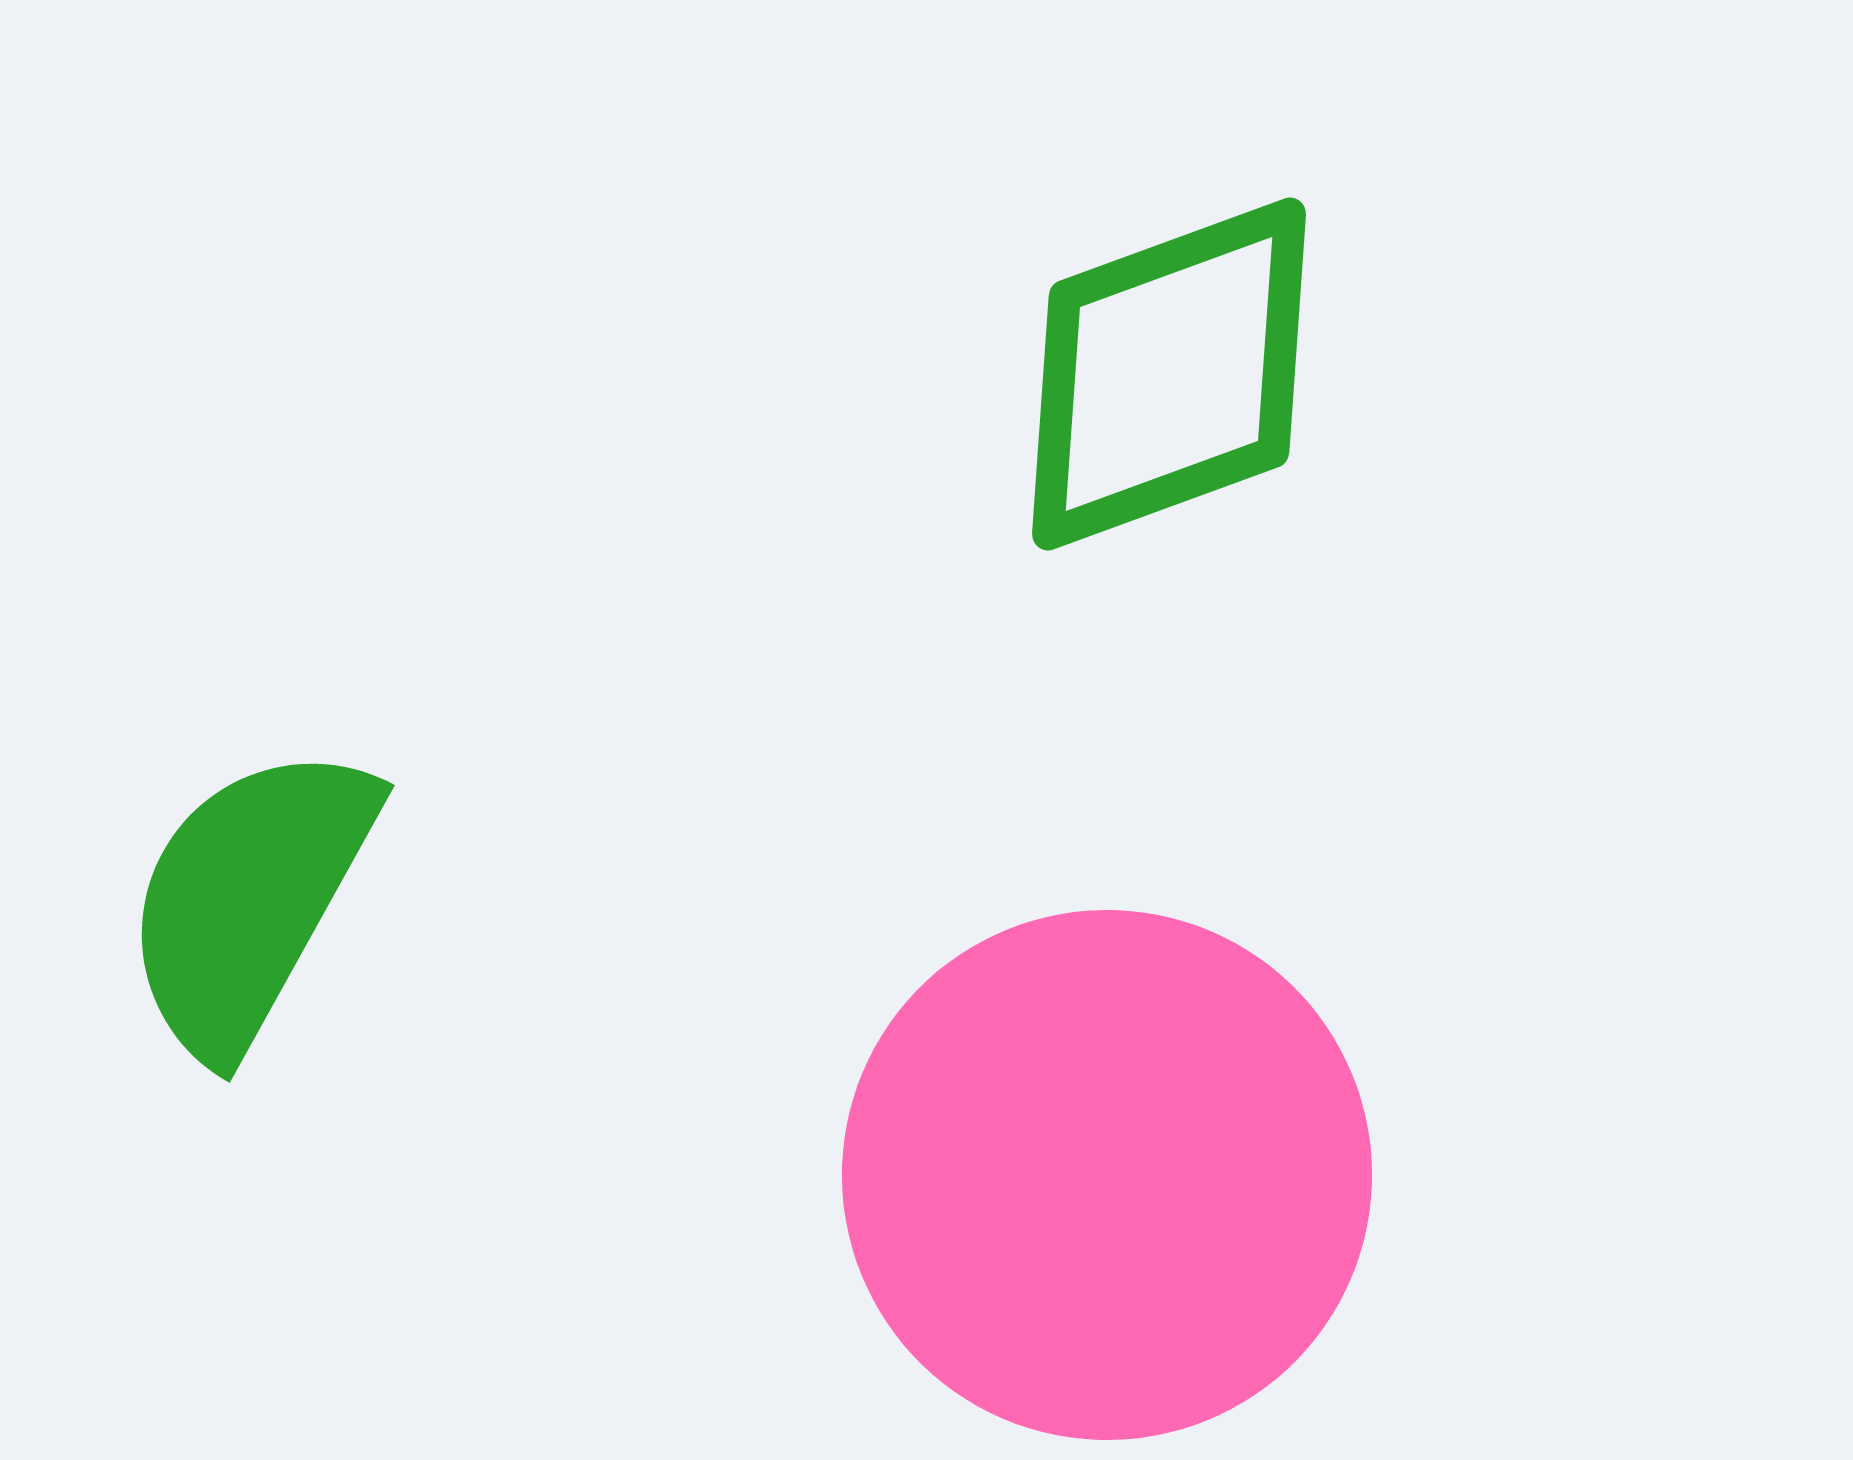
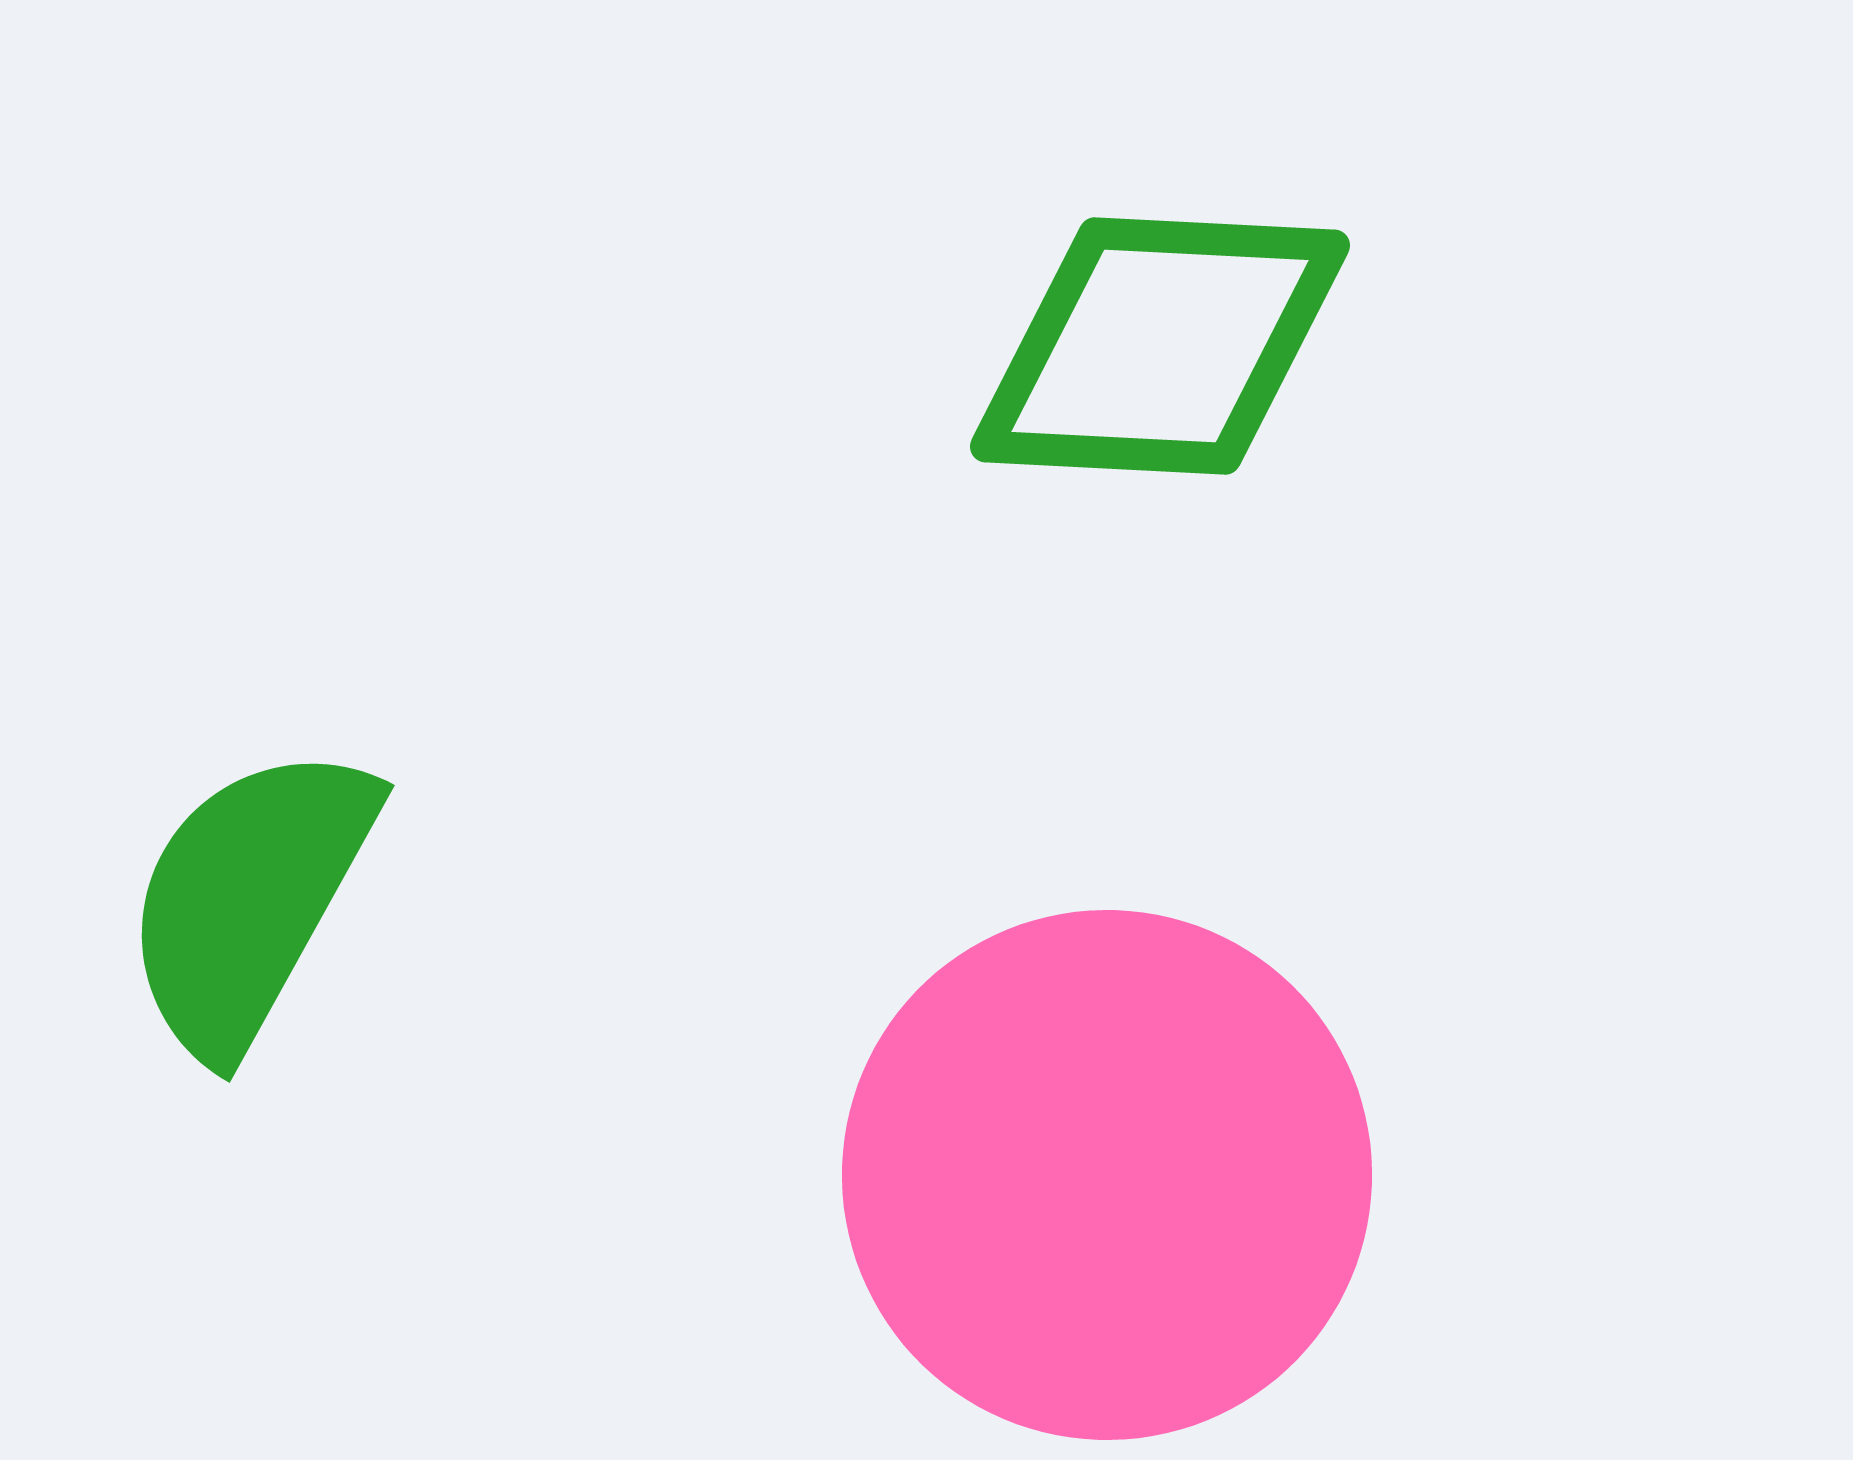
green diamond: moved 9 px left, 28 px up; rotated 23 degrees clockwise
